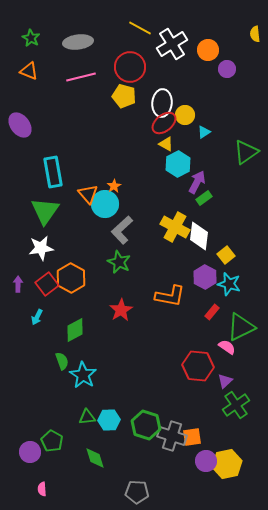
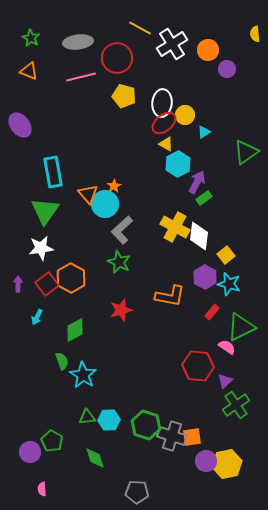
red circle at (130, 67): moved 13 px left, 9 px up
red star at (121, 310): rotated 15 degrees clockwise
